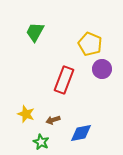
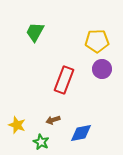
yellow pentagon: moved 7 px right, 3 px up; rotated 25 degrees counterclockwise
yellow star: moved 9 px left, 11 px down
